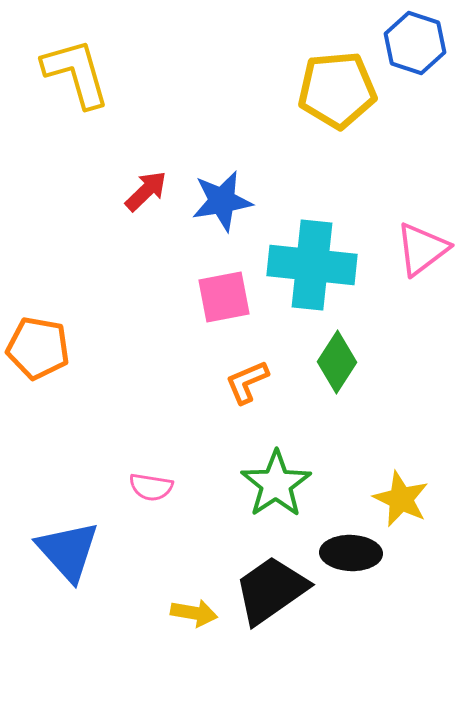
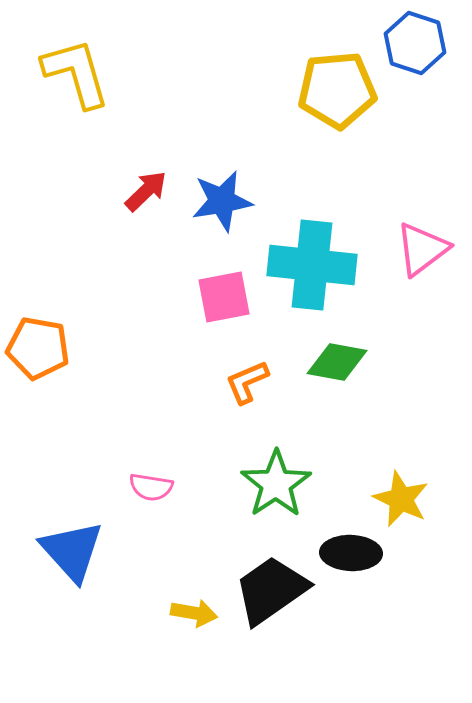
green diamond: rotated 68 degrees clockwise
blue triangle: moved 4 px right
